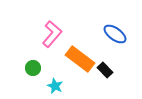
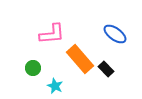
pink L-shape: rotated 44 degrees clockwise
orange rectangle: rotated 12 degrees clockwise
black rectangle: moved 1 px right, 1 px up
